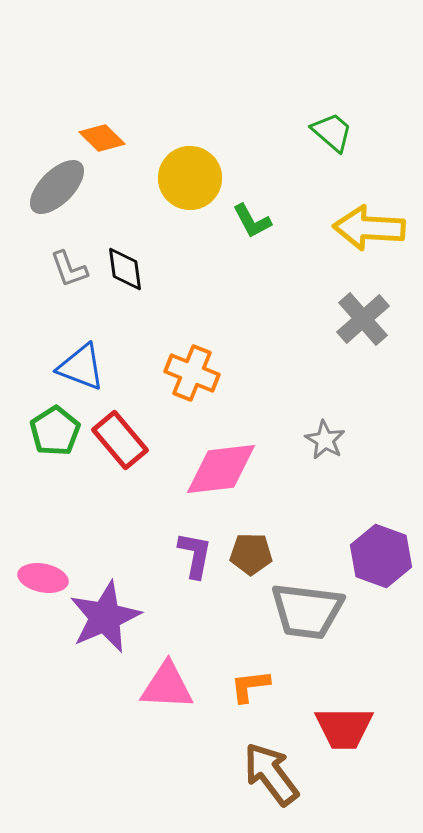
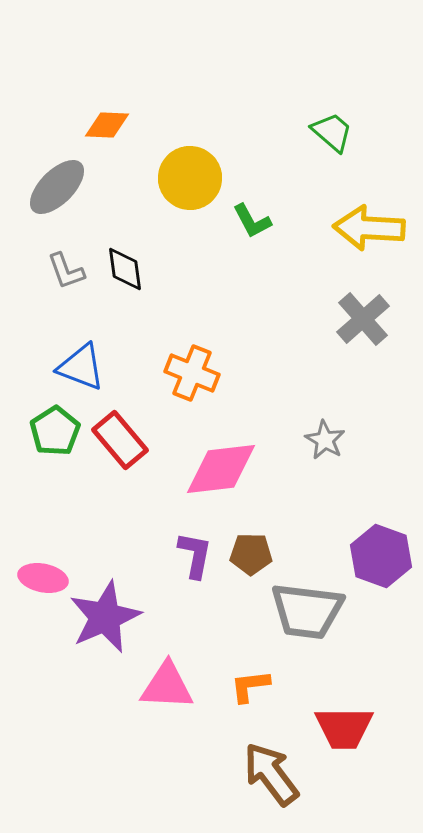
orange diamond: moved 5 px right, 13 px up; rotated 42 degrees counterclockwise
gray L-shape: moved 3 px left, 2 px down
